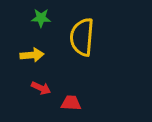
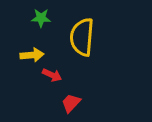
red arrow: moved 11 px right, 13 px up
red trapezoid: rotated 50 degrees counterclockwise
